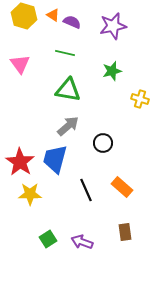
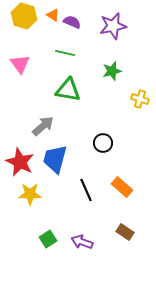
gray arrow: moved 25 px left
red star: rotated 8 degrees counterclockwise
brown rectangle: rotated 48 degrees counterclockwise
